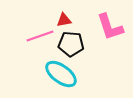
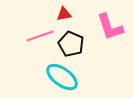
red triangle: moved 6 px up
black pentagon: rotated 20 degrees clockwise
cyan ellipse: moved 1 px right, 3 px down
